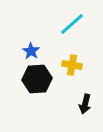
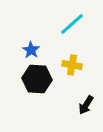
blue star: moved 1 px up
black hexagon: rotated 8 degrees clockwise
black arrow: moved 1 px right, 1 px down; rotated 18 degrees clockwise
